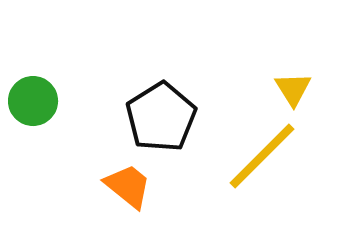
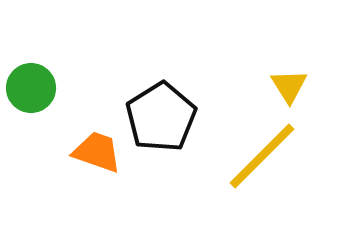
yellow triangle: moved 4 px left, 3 px up
green circle: moved 2 px left, 13 px up
orange trapezoid: moved 31 px left, 34 px up; rotated 20 degrees counterclockwise
